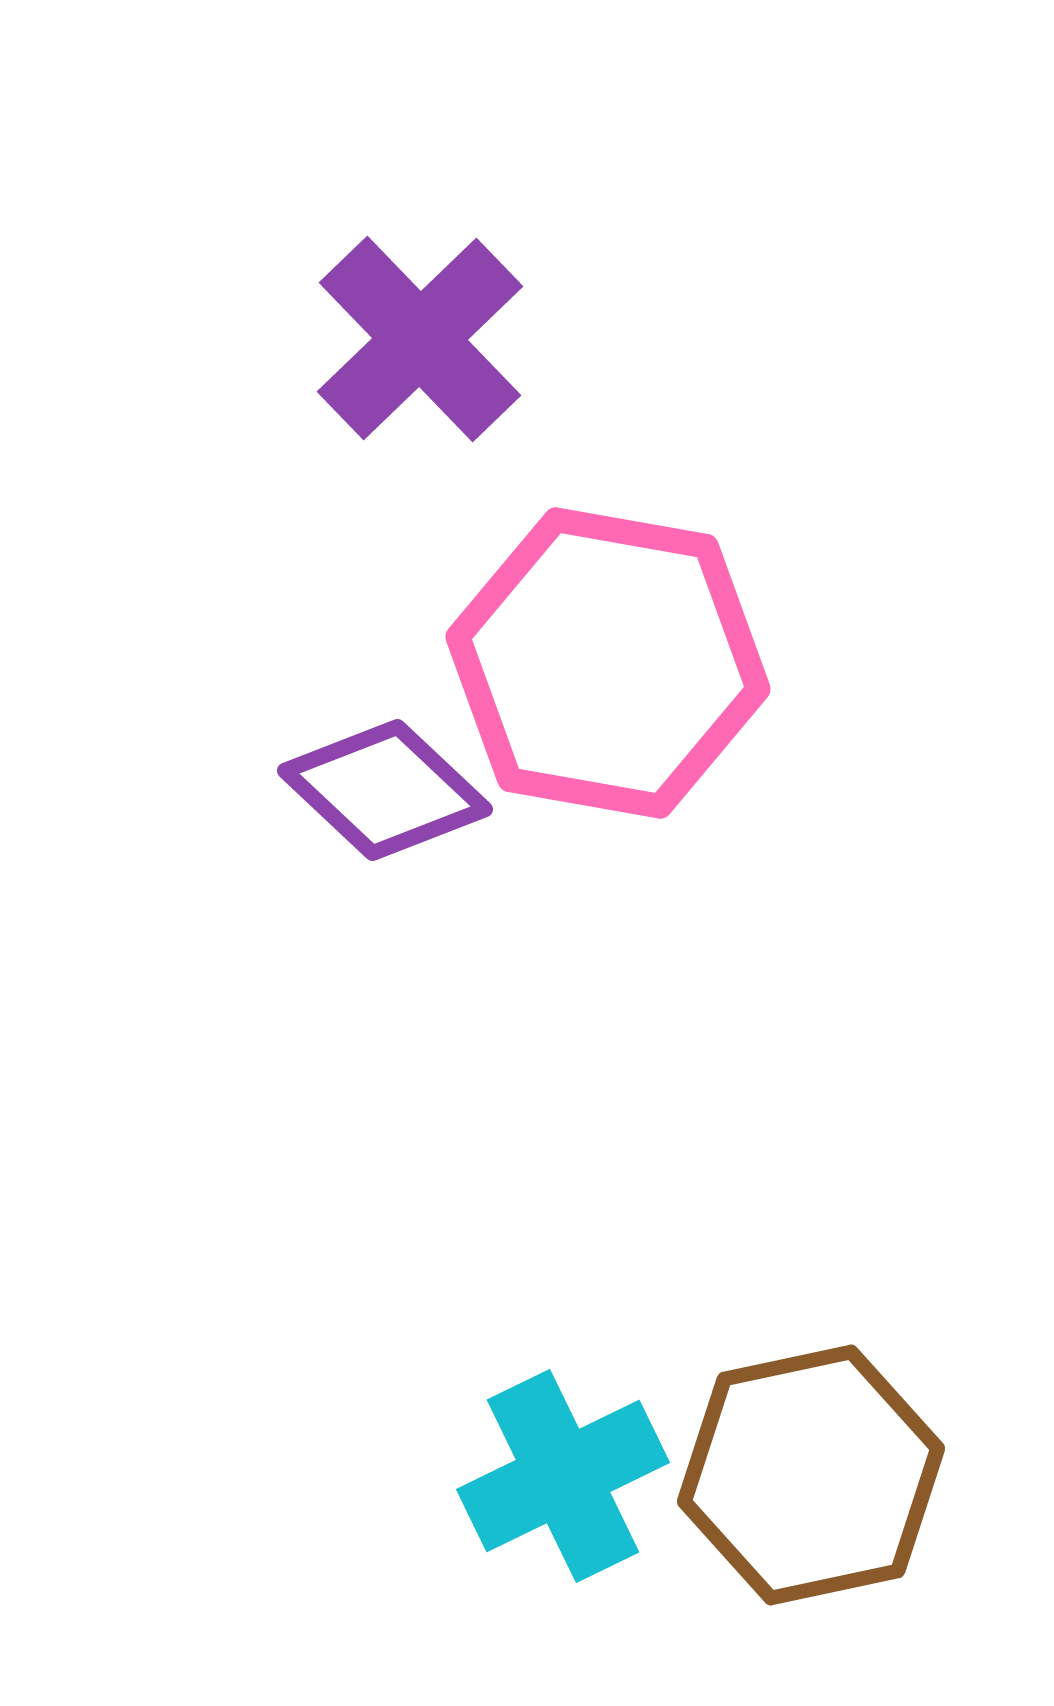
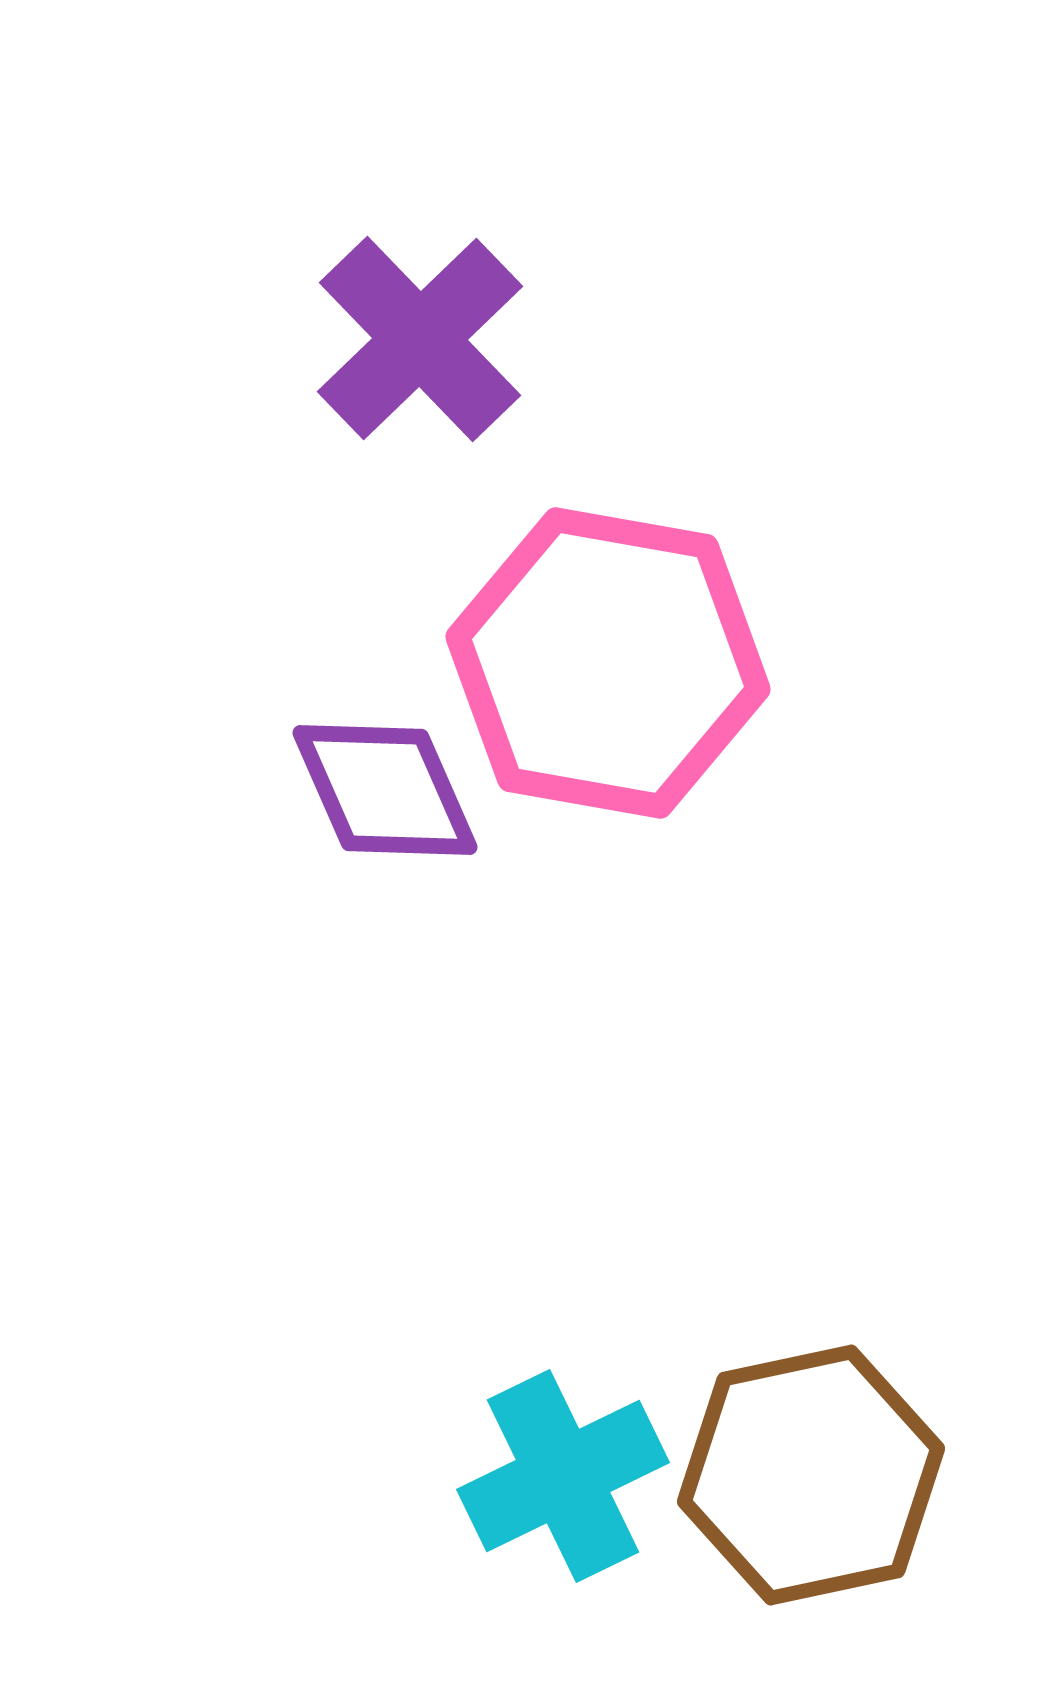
purple diamond: rotated 23 degrees clockwise
